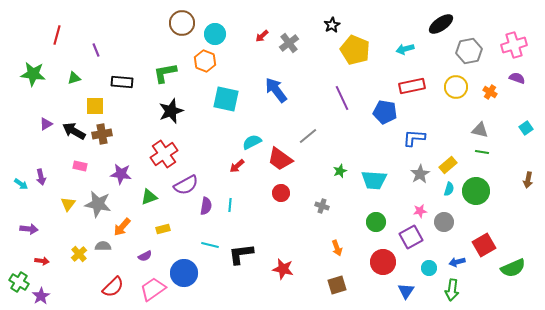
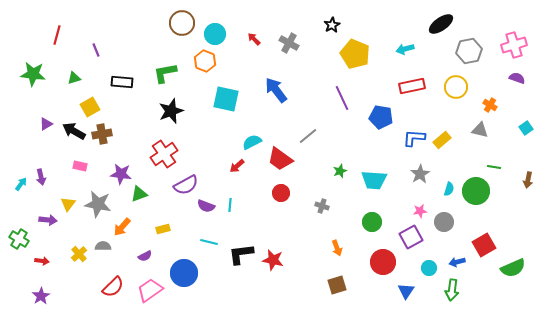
red arrow at (262, 36): moved 8 px left, 3 px down; rotated 88 degrees clockwise
gray cross at (289, 43): rotated 24 degrees counterclockwise
yellow pentagon at (355, 50): moved 4 px down
orange cross at (490, 92): moved 13 px down
yellow square at (95, 106): moved 5 px left, 1 px down; rotated 30 degrees counterclockwise
blue pentagon at (385, 112): moved 4 px left, 5 px down
green line at (482, 152): moved 12 px right, 15 px down
yellow rectangle at (448, 165): moved 6 px left, 25 px up
cyan arrow at (21, 184): rotated 88 degrees counterclockwise
green triangle at (149, 197): moved 10 px left, 3 px up
purple semicircle at (206, 206): rotated 102 degrees clockwise
green circle at (376, 222): moved 4 px left
purple arrow at (29, 229): moved 19 px right, 9 px up
cyan line at (210, 245): moved 1 px left, 3 px up
red star at (283, 269): moved 10 px left, 9 px up
green cross at (19, 282): moved 43 px up
pink trapezoid at (153, 289): moved 3 px left, 1 px down
